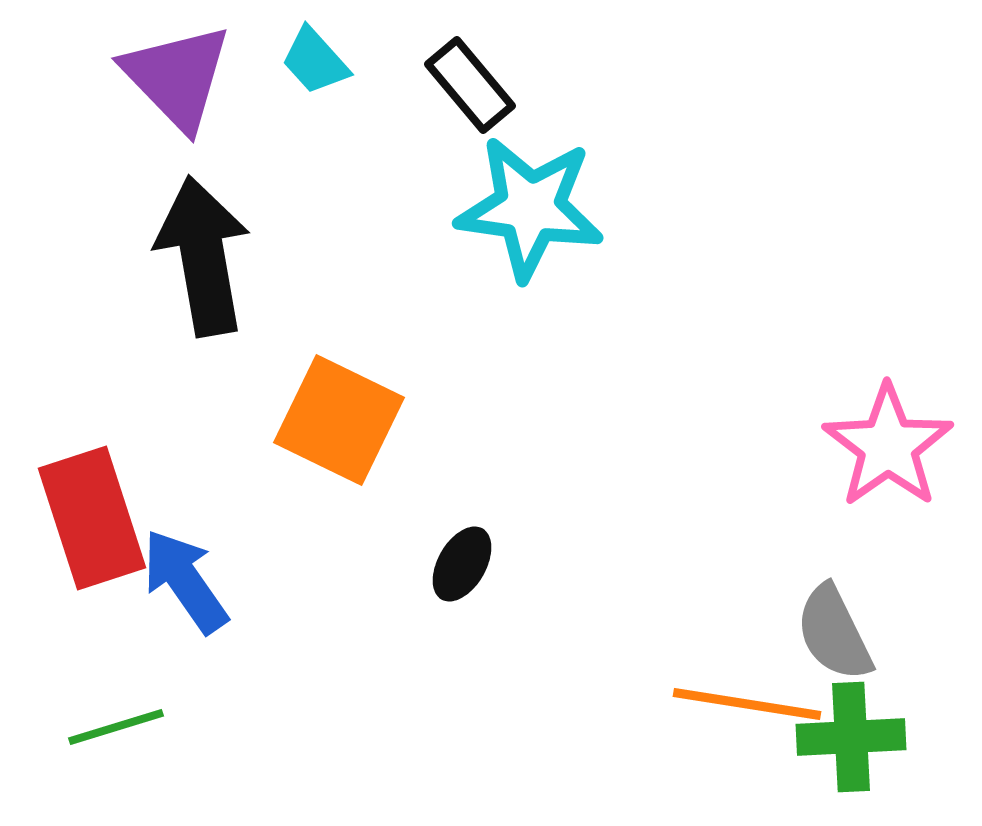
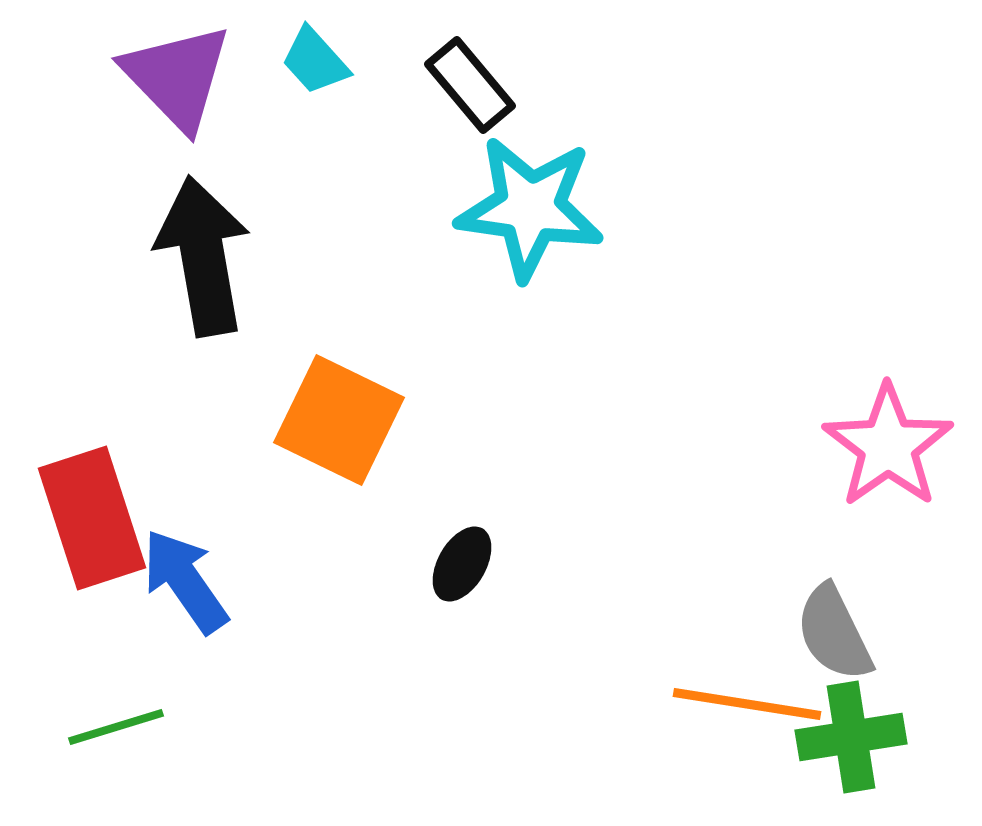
green cross: rotated 6 degrees counterclockwise
